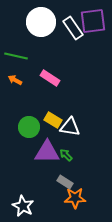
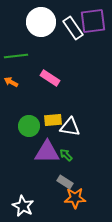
green line: rotated 20 degrees counterclockwise
orange arrow: moved 4 px left, 2 px down
yellow rectangle: rotated 36 degrees counterclockwise
green circle: moved 1 px up
